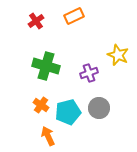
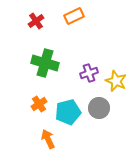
yellow star: moved 2 px left, 26 px down
green cross: moved 1 px left, 3 px up
orange cross: moved 2 px left, 1 px up; rotated 21 degrees clockwise
orange arrow: moved 3 px down
